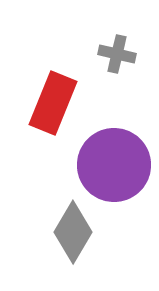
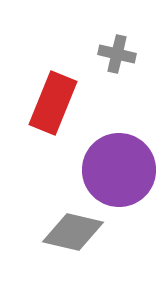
purple circle: moved 5 px right, 5 px down
gray diamond: rotated 72 degrees clockwise
